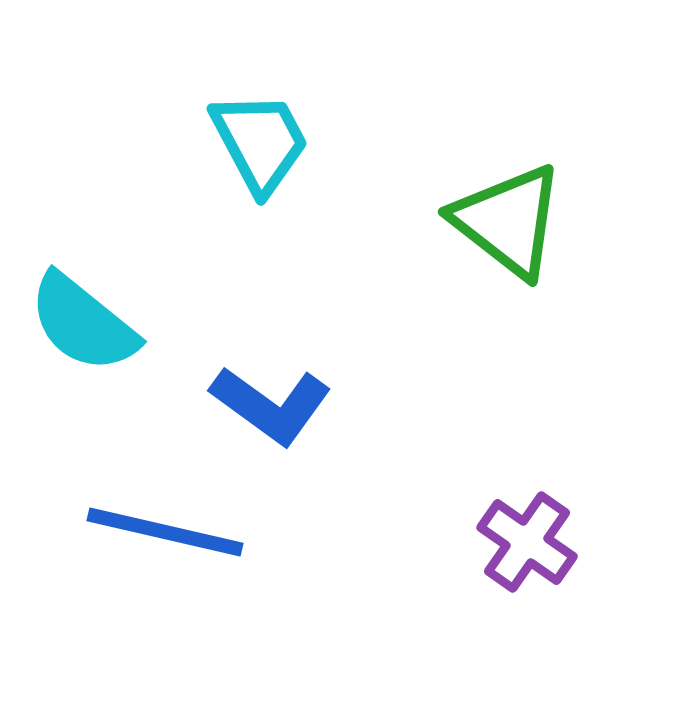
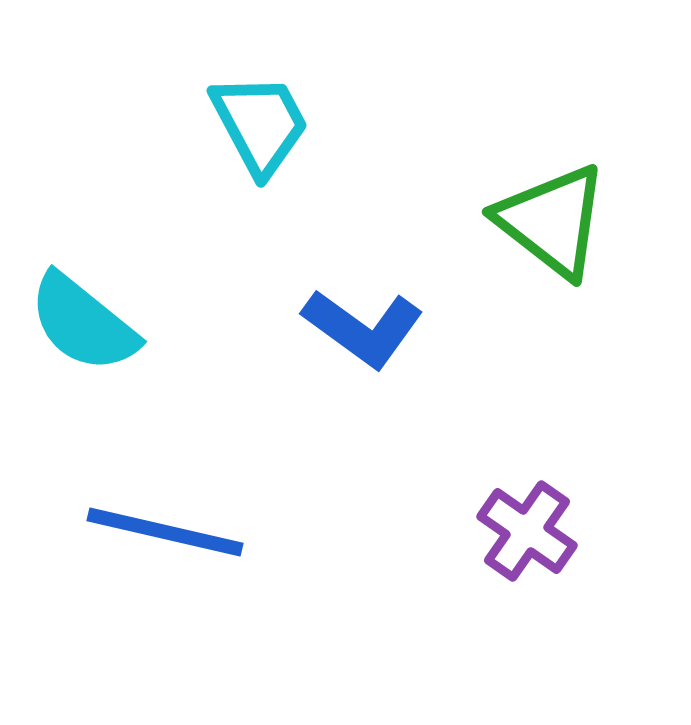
cyan trapezoid: moved 18 px up
green triangle: moved 44 px right
blue L-shape: moved 92 px right, 77 px up
purple cross: moved 11 px up
